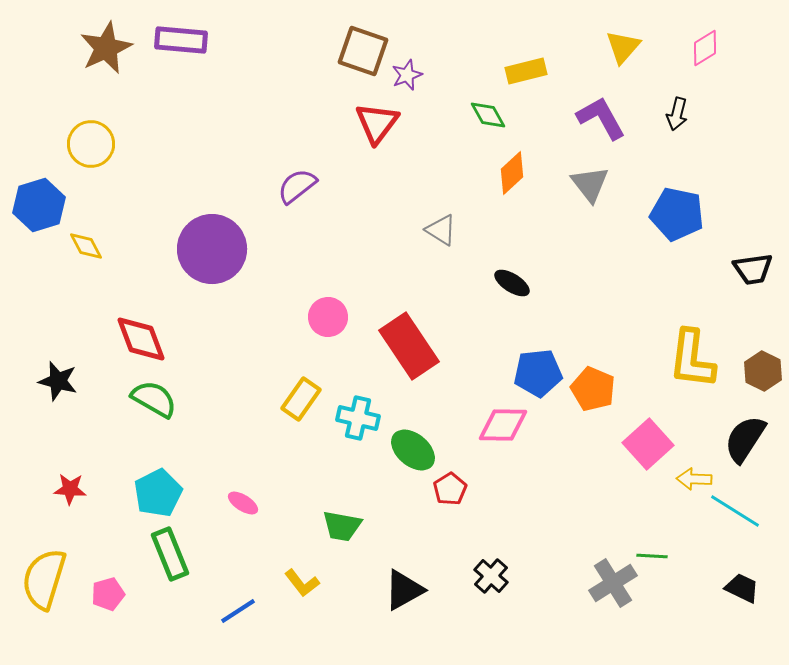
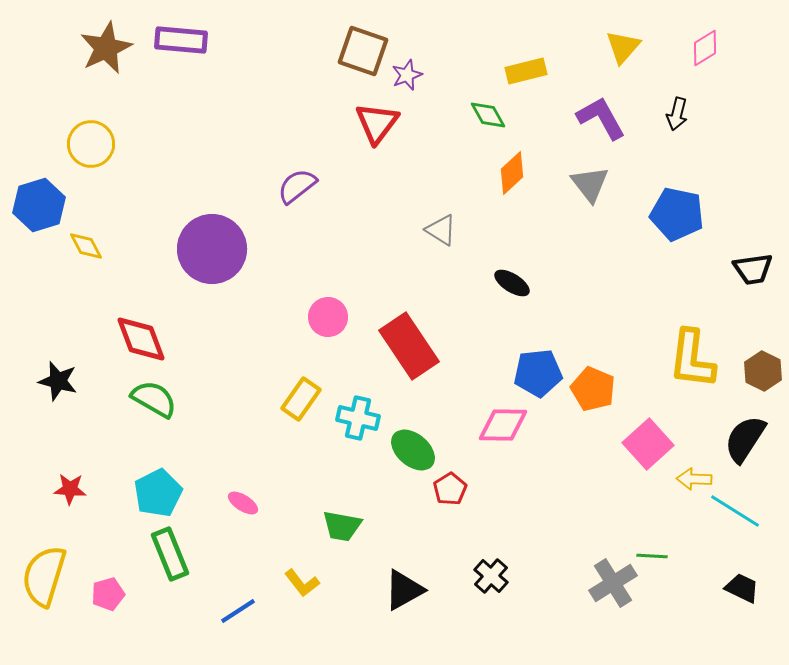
yellow semicircle at (44, 579): moved 3 px up
